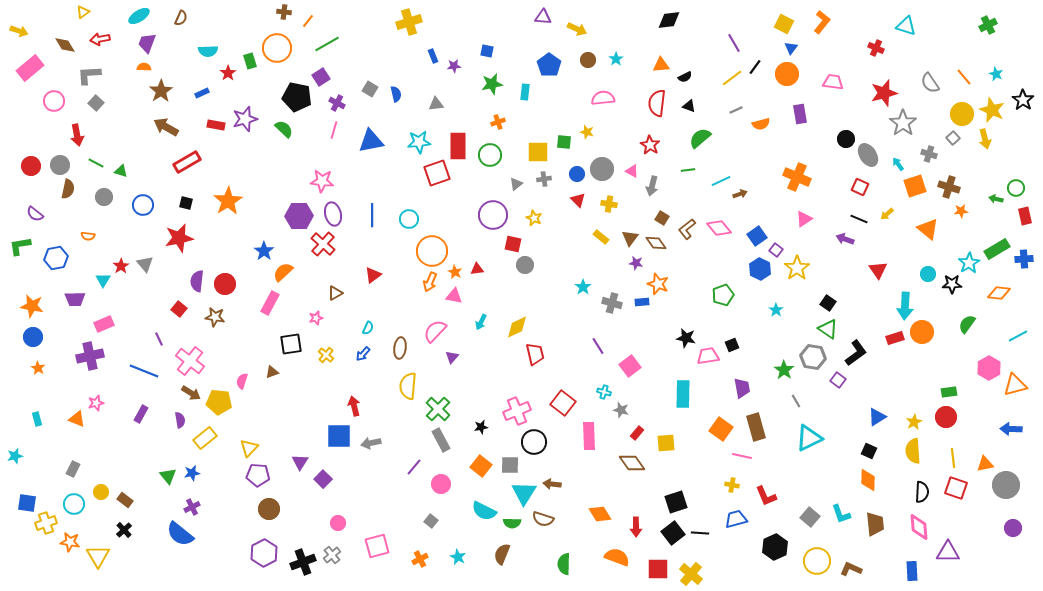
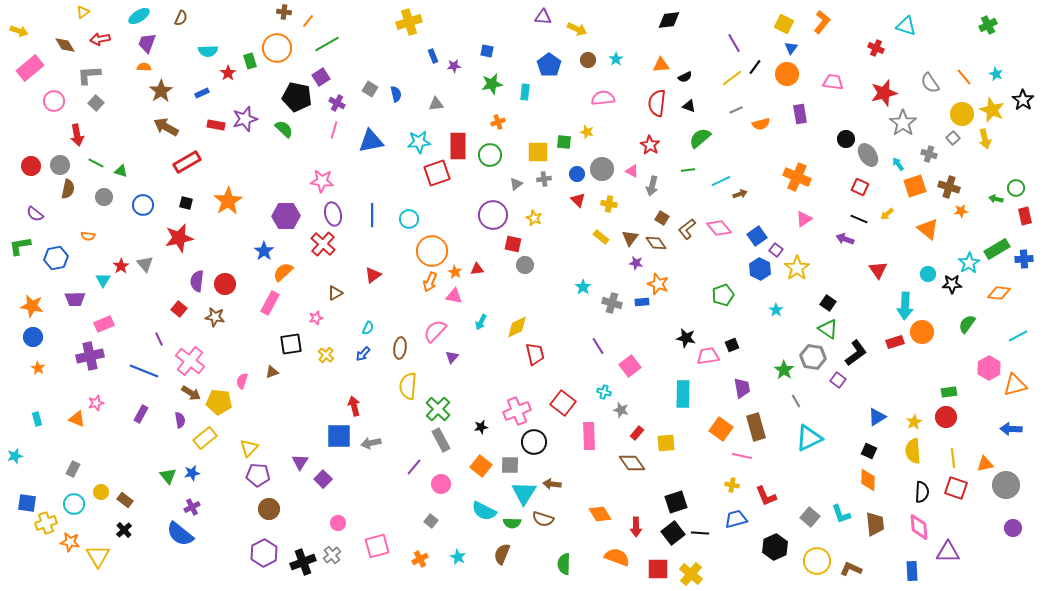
purple hexagon at (299, 216): moved 13 px left
red rectangle at (895, 338): moved 4 px down
